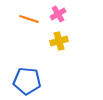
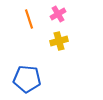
orange line: rotated 54 degrees clockwise
blue pentagon: moved 2 px up
